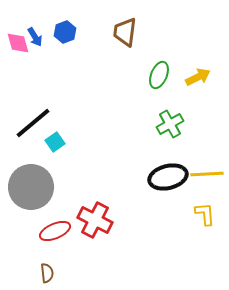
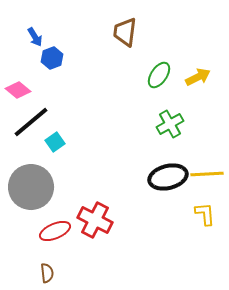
blue hexagon: moved 13 px left, 26 px down
pink diamond: moved 47 px down; rotated 35 degrees counterclockwise
green ellipse: rotated 12 degrees clockwise
black line: moved 2 px left, 1 px up
